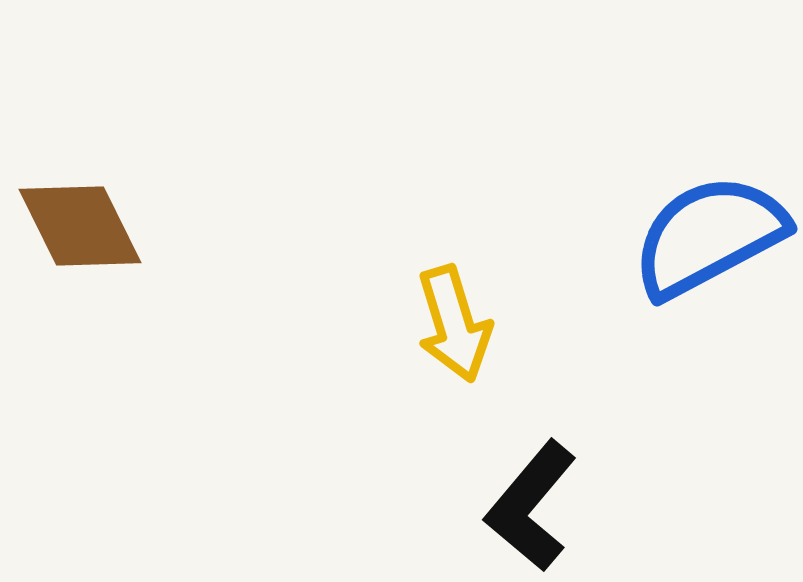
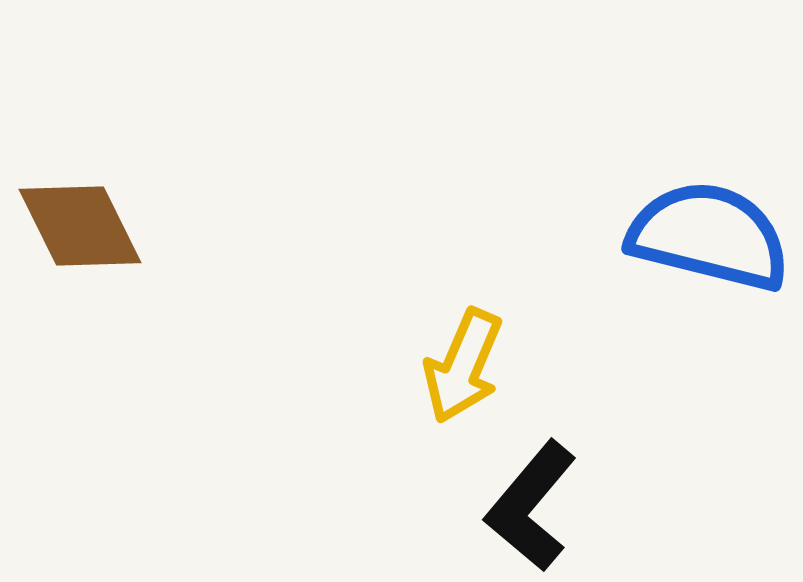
blue semicircle: rotated 42 degrees clockwise
yellow arrow: moved 9 px right, 42 px down; rotated 40 degrees clockwise
